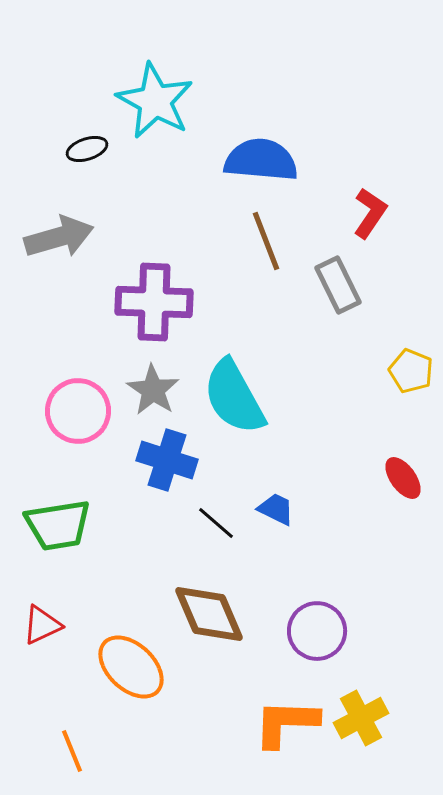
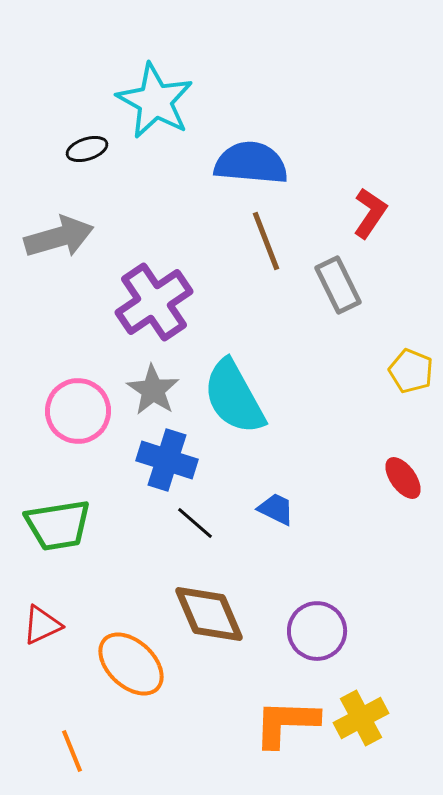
blue semicircle: moved 10 px left, 3 px down
purple cross: rotated 36 degrees counterclockwise
black line: moved 21 px left
orange ellipse: moved 3 px up
